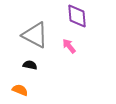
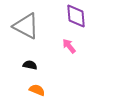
purple diamond: moved 1 px left
gray triangle: moved 9 px left, 9 px up
orange semicircle: moved 17 px right
